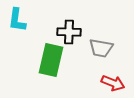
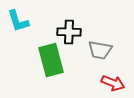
cyan L-shape: moved 1 px right, 1 px down; rotated 25 degrees counterclockwise
gray trapezoid: moved 1 px left, 2 px down
green rectangle: rotated 28 degrees counterclockwise
